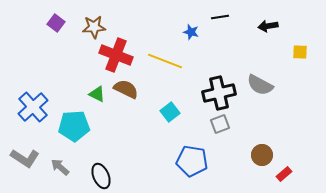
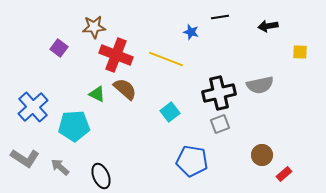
purple square: moved 3 px right, 25 px down
yellow line: moved 1 px right, 2 px up
gray semicircle: rotated 40 degrees counterclockwise
brown semicircle: moved 1 px left; rotated 15 degrees clockwise
